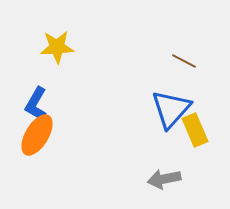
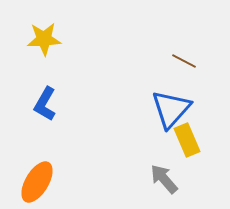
yellow star: moved 13 px left, 8 px up
blue L-shape: moved 9 px right
yellow rectangle: moved 8 px left, 10 px down
orange ellipse: moved 47 px down
gray arrow: rotated 60 degrees clockwise
